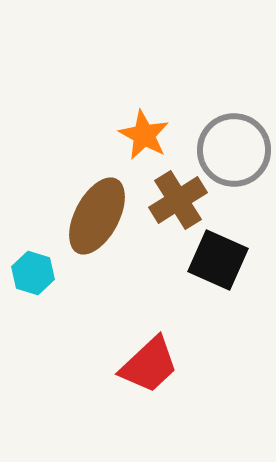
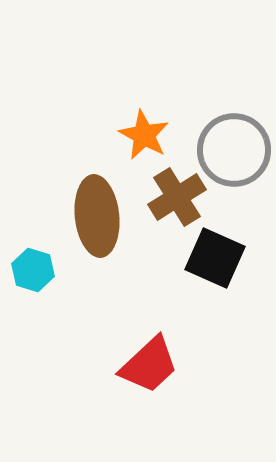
brown cross: moved 1 px left, 3 px up
brown ellipse: rotated 34 degrees counterclockwise
black square: moved 3 px left, 2 px up
cyan hexagon: moved 3 px up
